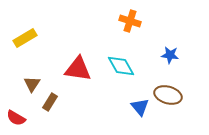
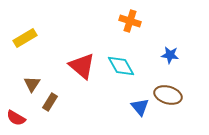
red triangle: moved 4 px right, 3 px up; rotated 32 degrees clockwise
